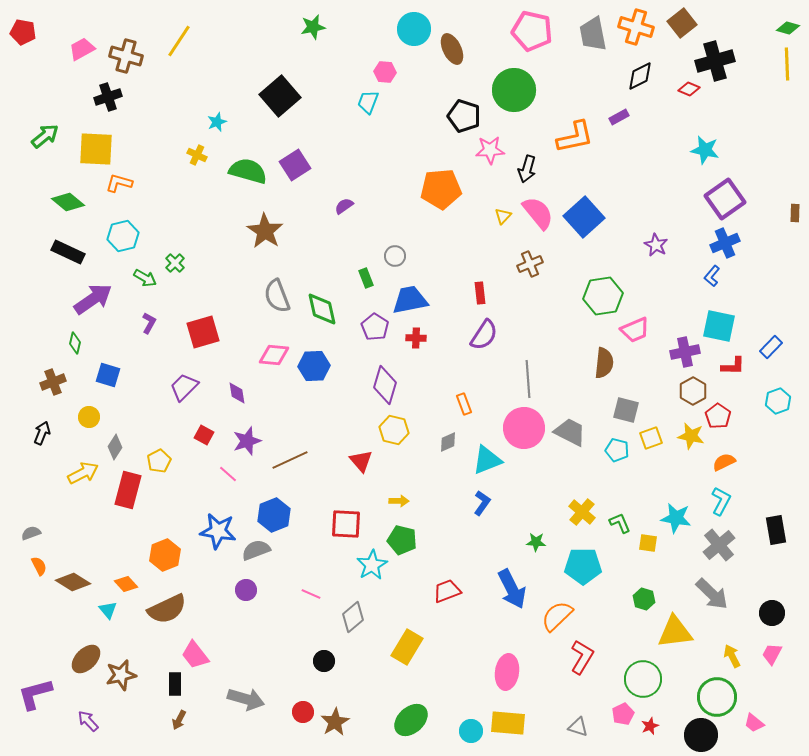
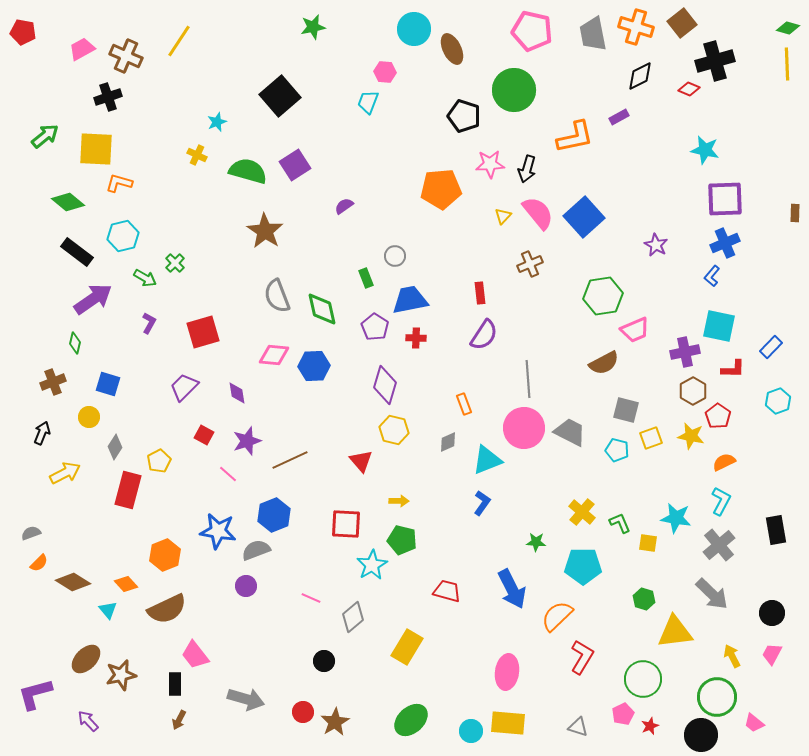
brown cross at (126, 56): rotated 8 degrees clockwise
pink star at (490, 150): moved 14 px down
purple square at (725, 199): rotated 33 degrees clockwise
black rectangle at (68, 252): moved 9 px right; rotated 12 degrees clockwise
brown semicircle at (604, 363): rotated 56 degrees clockwise
red L-shape at (733, 366): moved 3 px down
blue square at (108, 375): moved 9 px down
yellow arrow at (83, 473): moved 18 px left
orange semicircle at (39, 566): moved 3 px up; rotated 72 degrees clockwise
purple circle at (246, 590): moved 4 px up
red trapezoid at (447, 591): rotated 36 degrees clockwise
pink line at (311, 594): moved 4 px down
